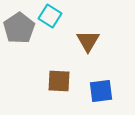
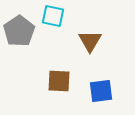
cyan square: moved 3 px right; rotated 20 degrees counterclockwise
gray pentagon: moved 3 px down
brown triangle: moved 2 px right
